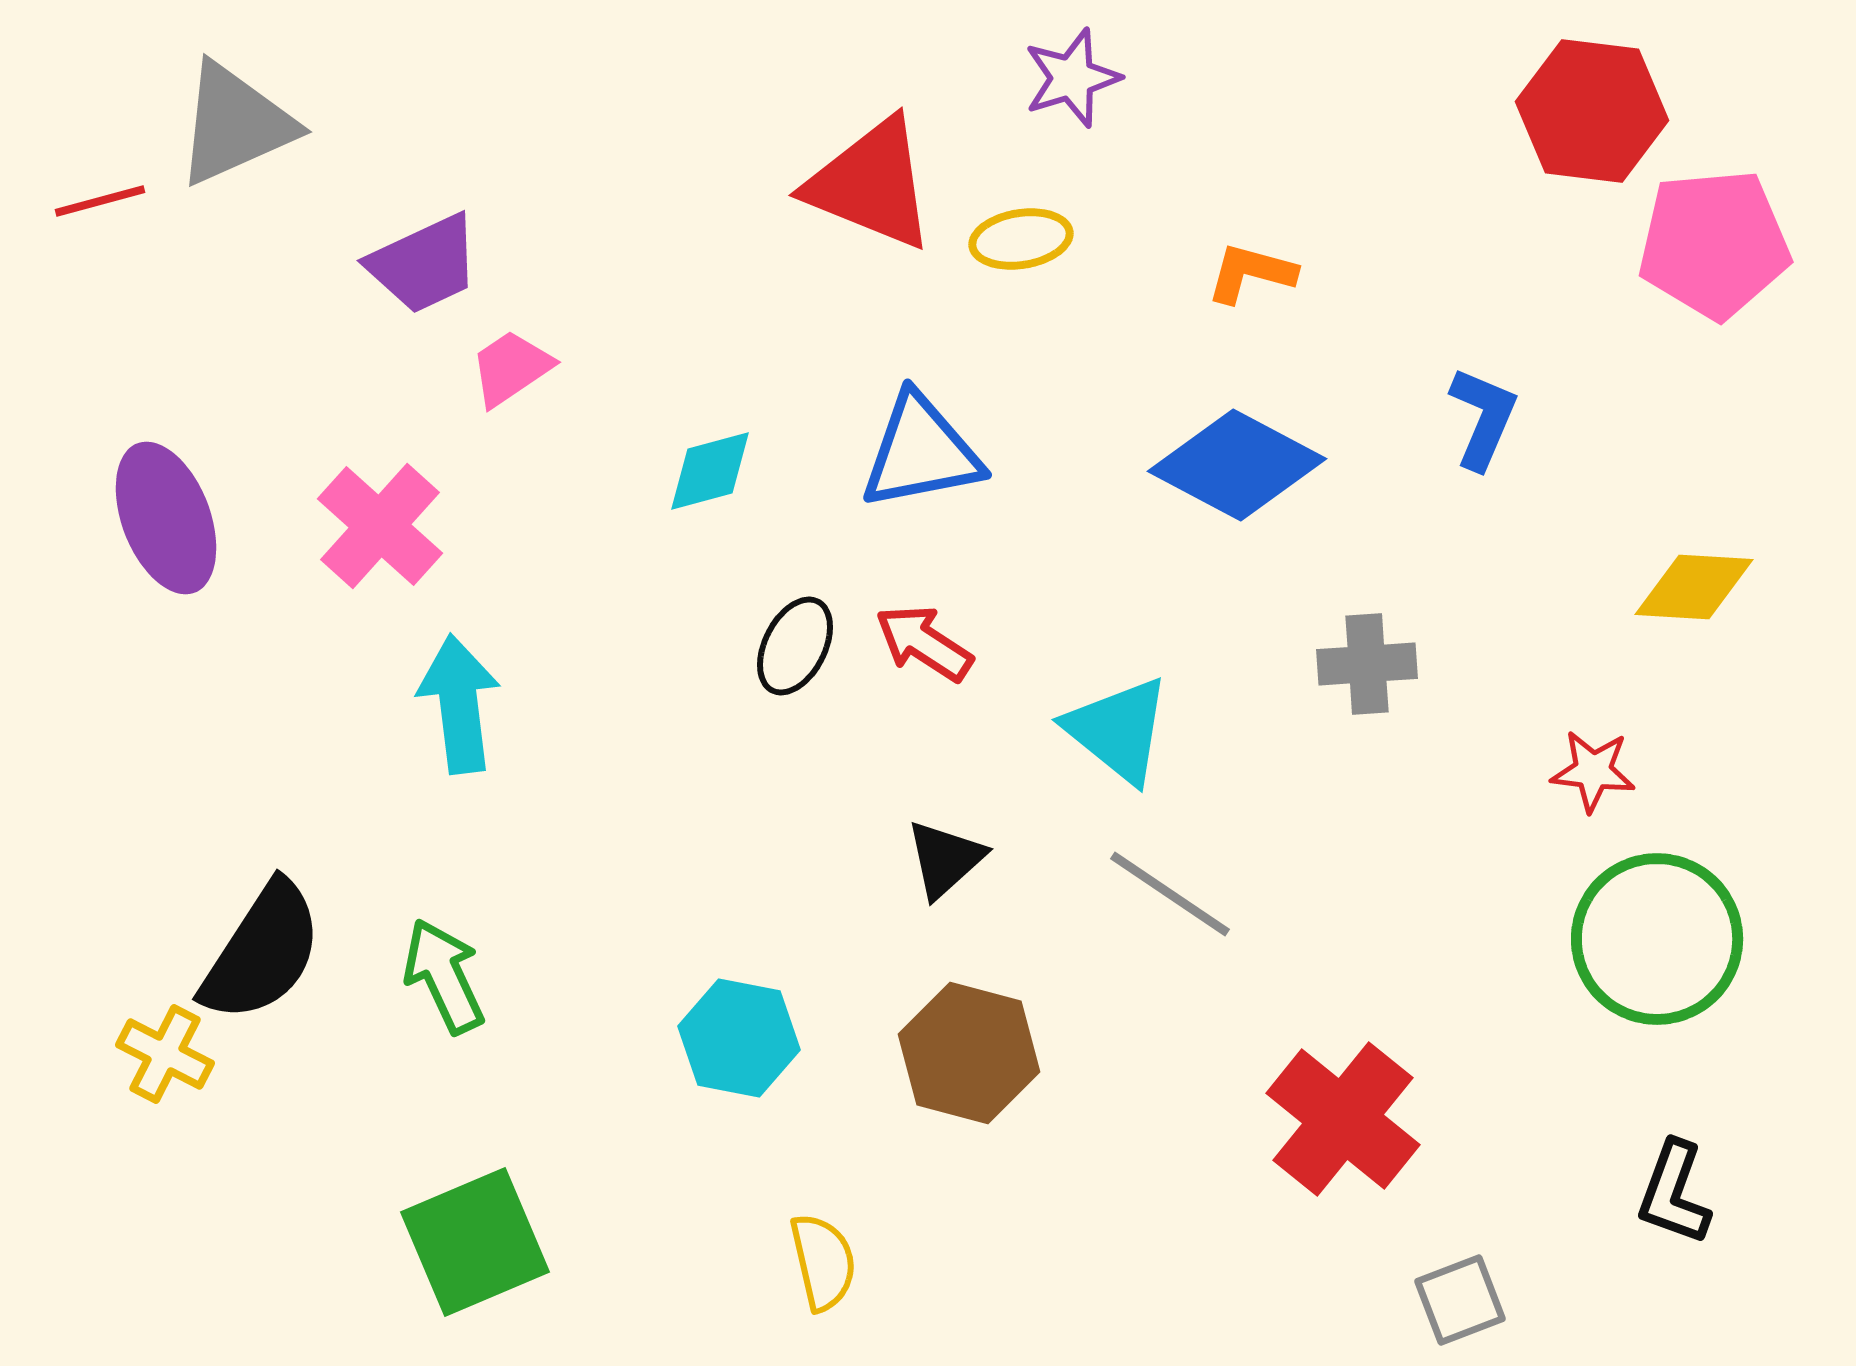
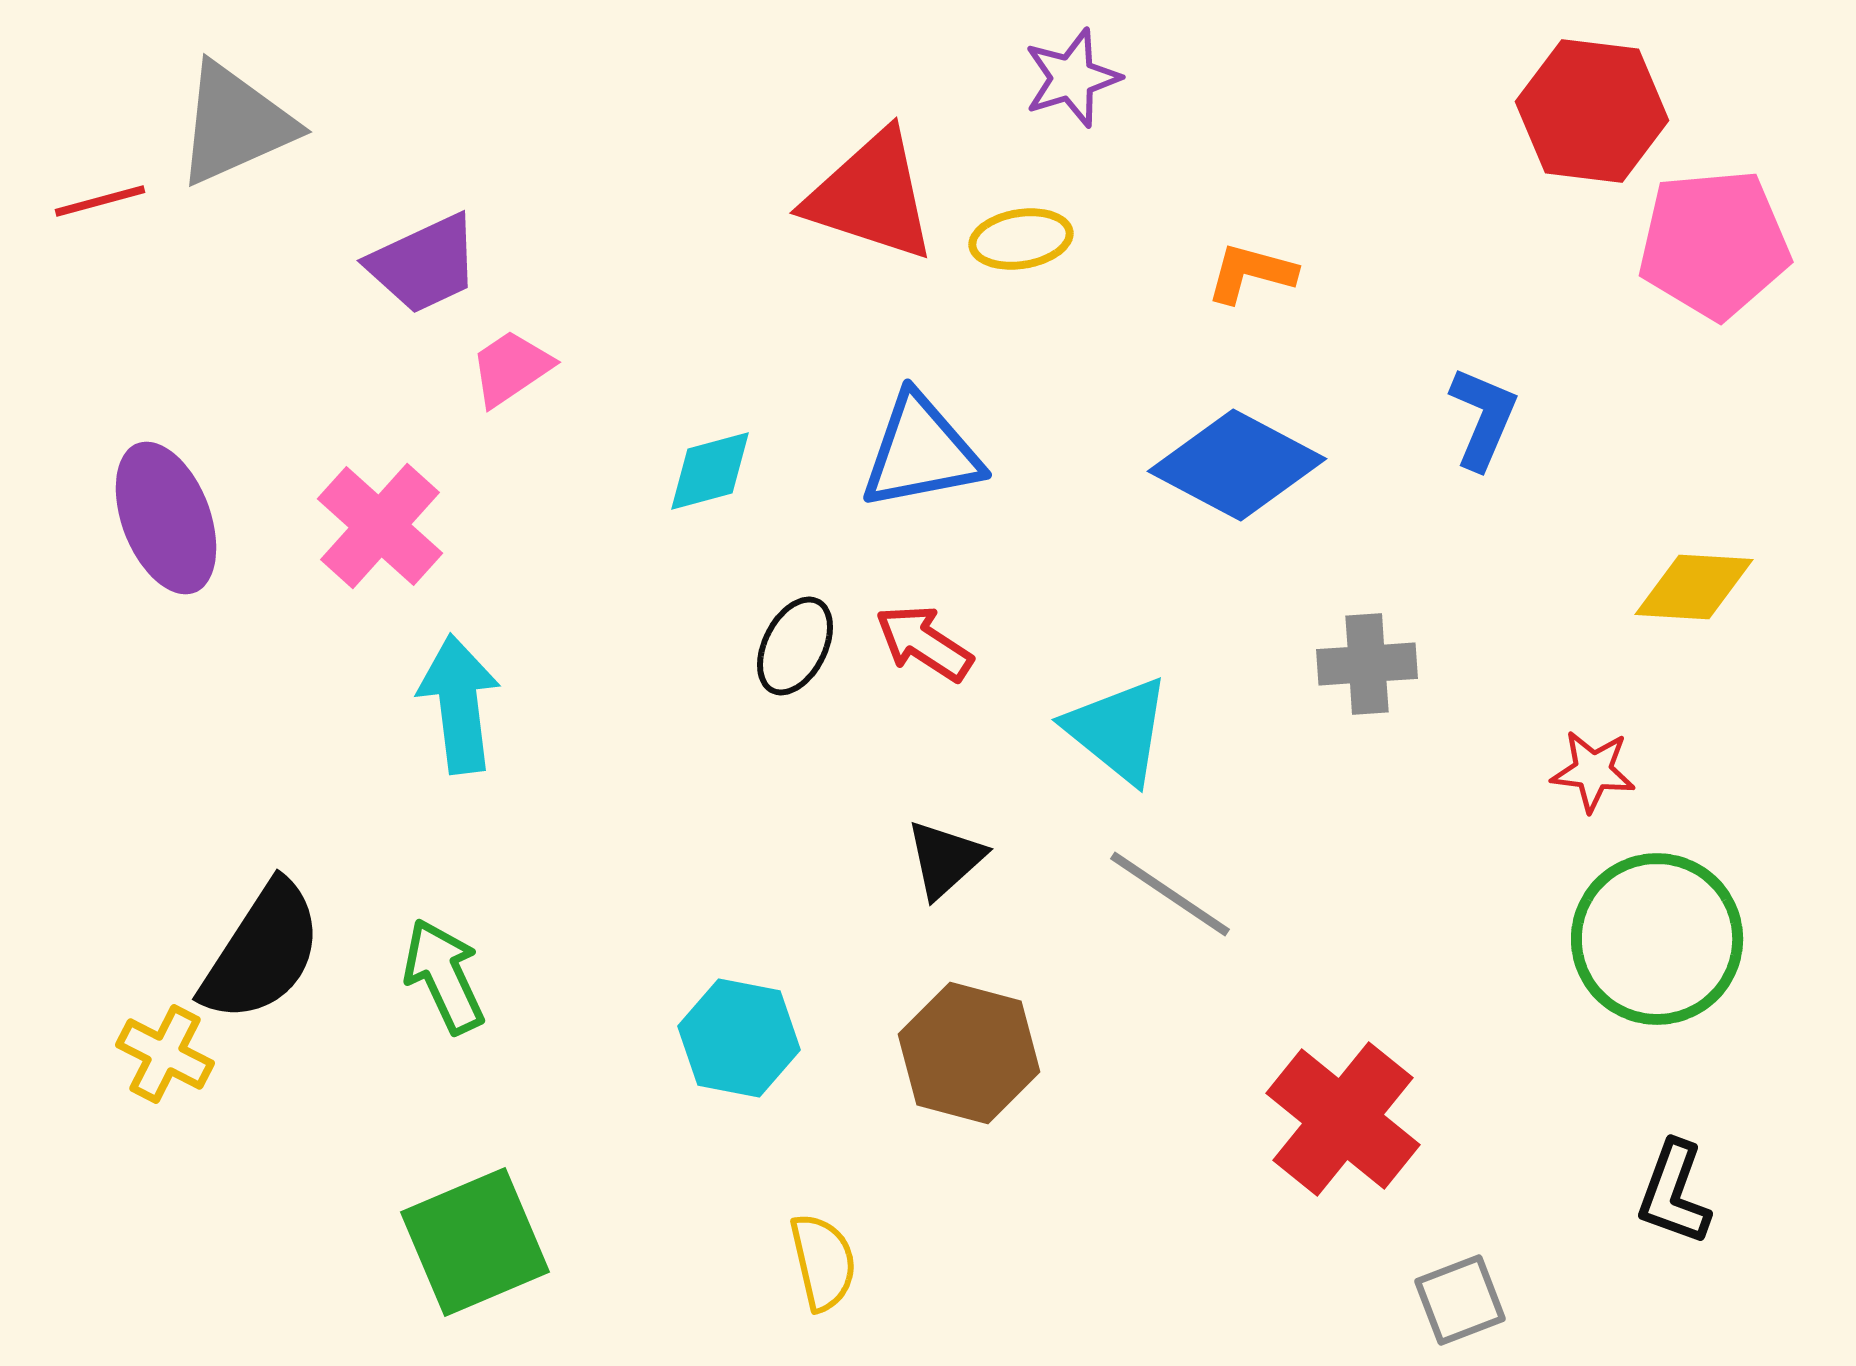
red triangle: moved 12 px down; rotated 4 degrees counterclockwise
